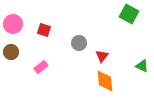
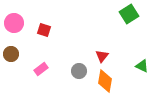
green square: rotated 30 degrees clockwise
pink circle: moved 1 px right, 1 px up
gray circle: moved 28 px down
brown circle: moved 2 px down
pink rectangle: moved 2 px down
orange diamond: rotated 15 degrees clockwise
